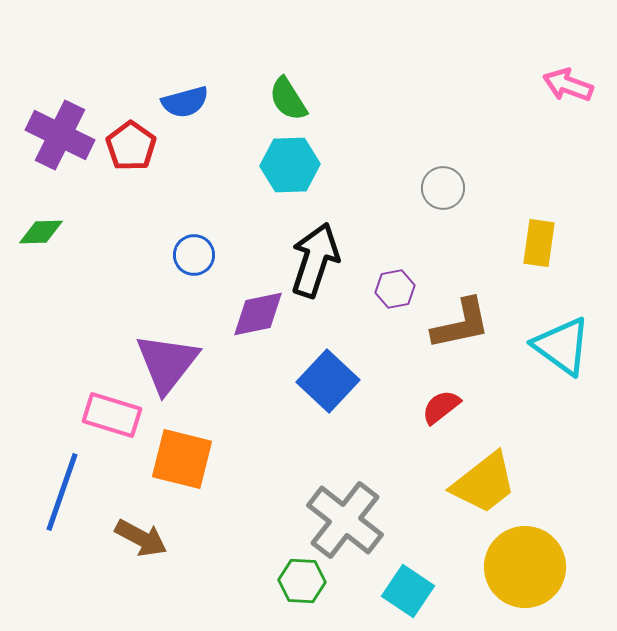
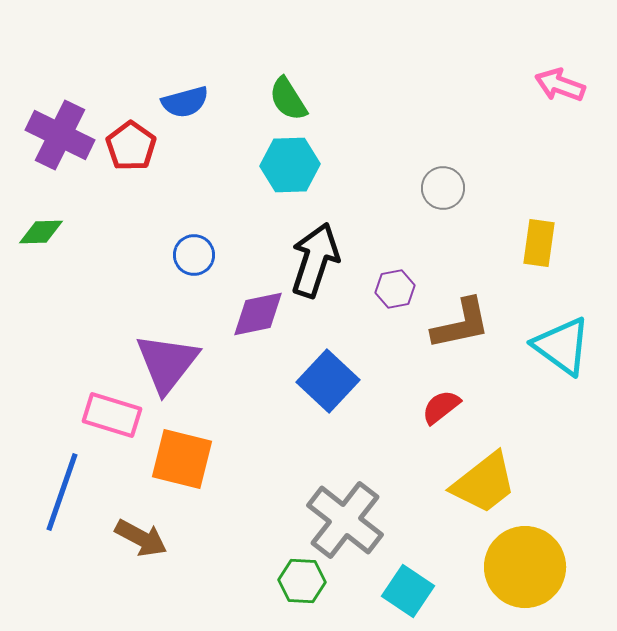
pink arrow: moved 8 px left
